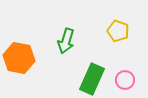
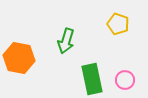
yellow pentagon: moved 7 px up
green rectangle: rotated 36 degrees counterclockwise
